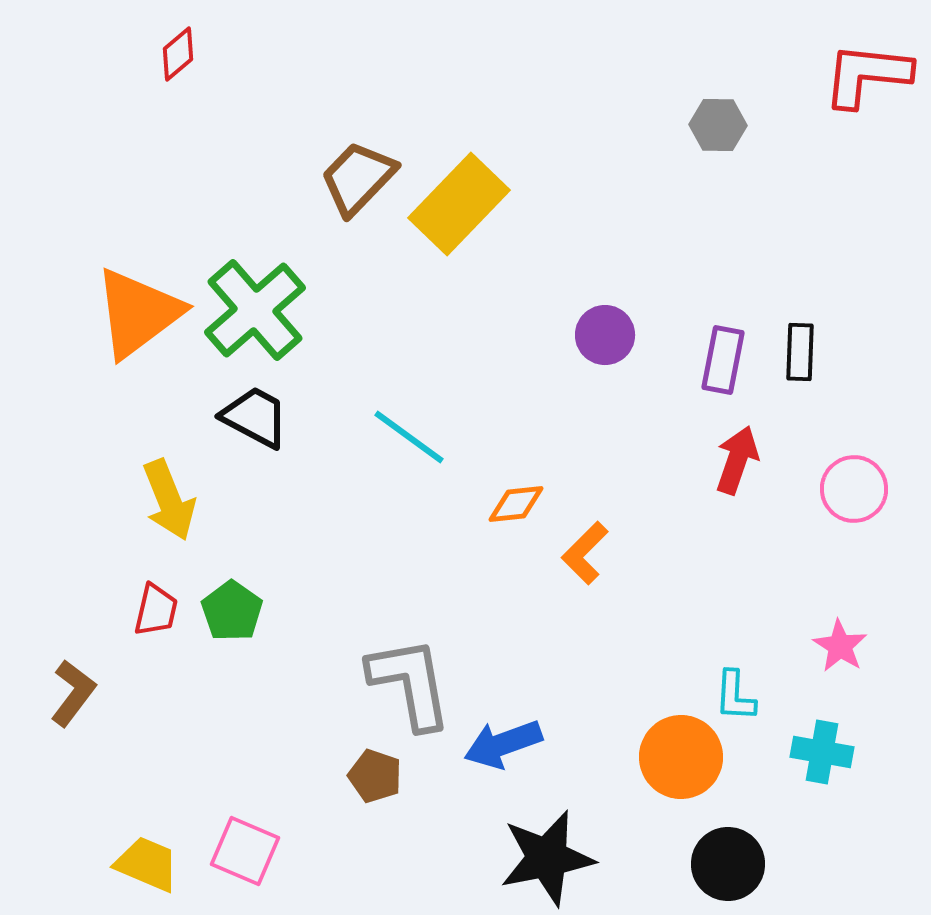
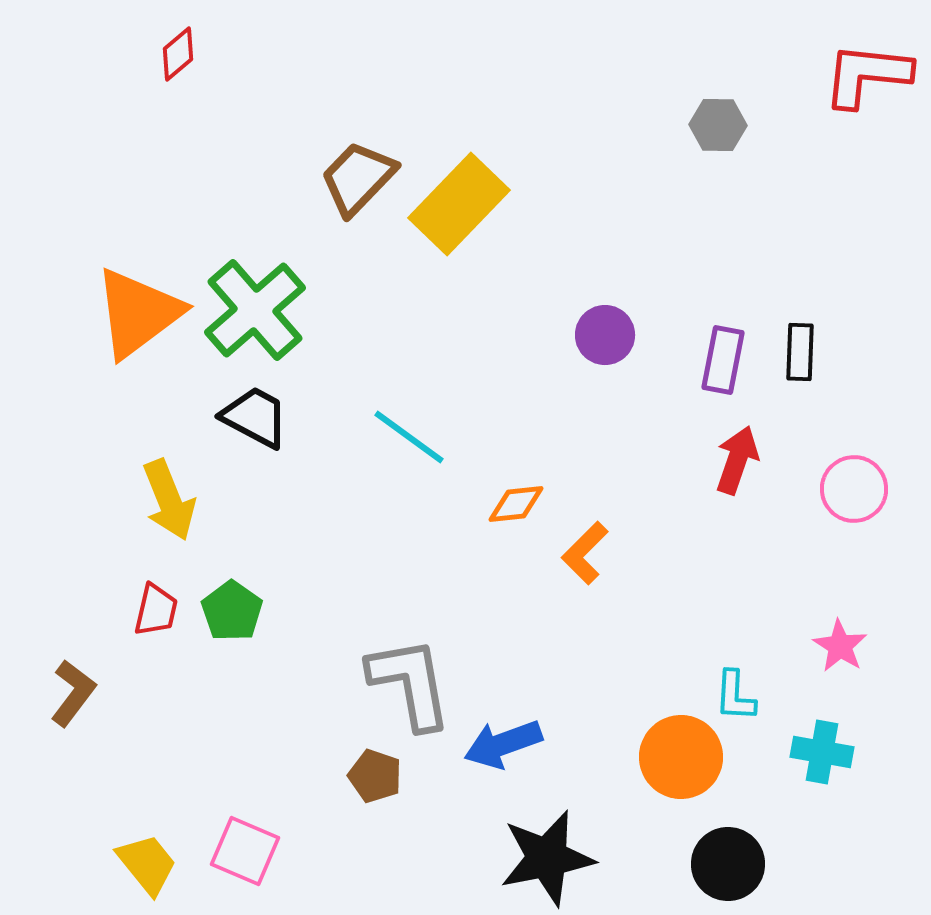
yellow trapezoid: rotated 28 degrees clockwise
